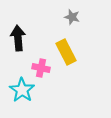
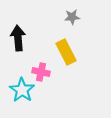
gray star: rotated 21 degrees counterclockwise
pink cross: moved 4 px down
